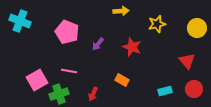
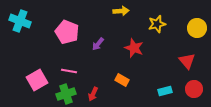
red star: moved 2 px right, 1 px down
green cross: moved 7 px right
